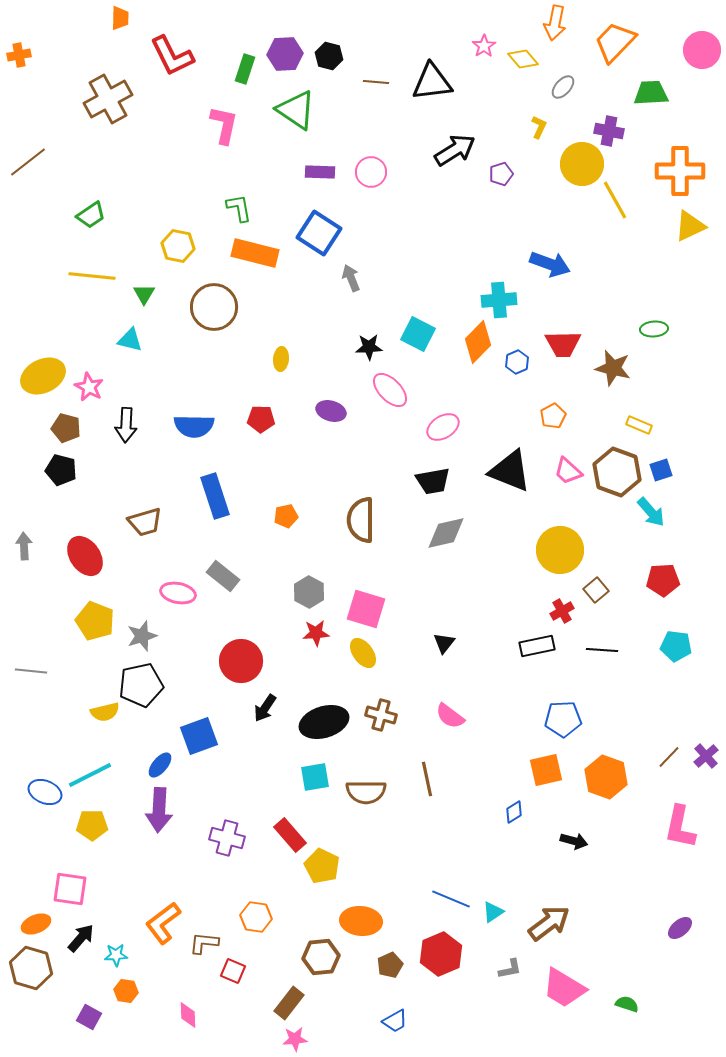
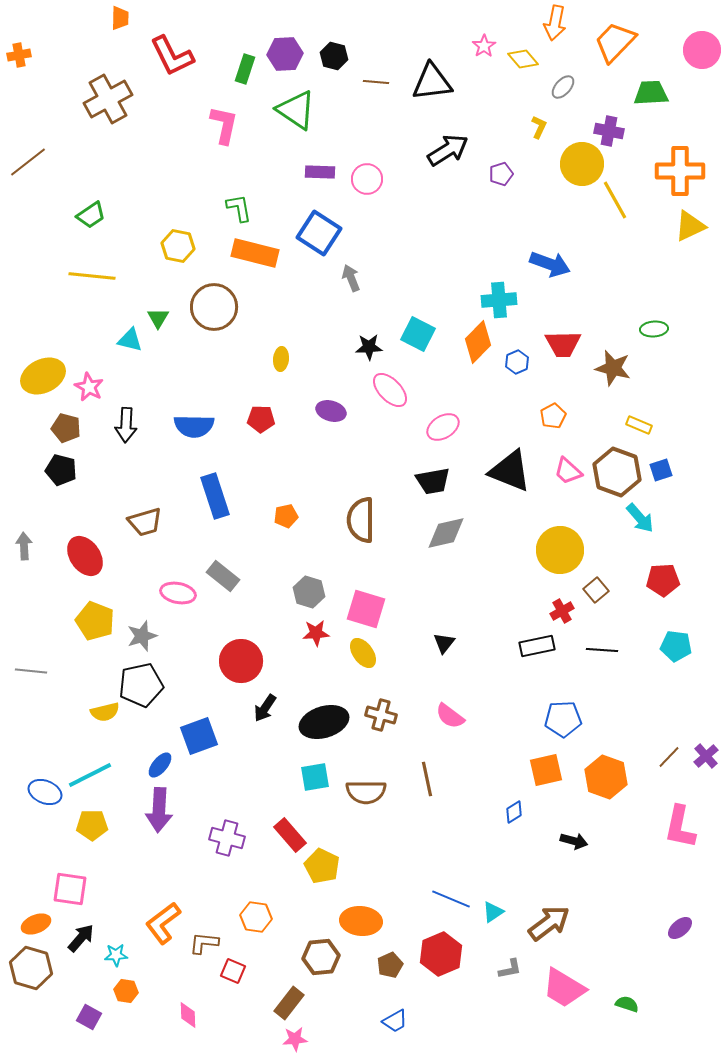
black hexagon at (329, 56): moved 5 px right
black arrow at (455, 150): moved 7 px left
pink circle at (371, 172): moved 4 px left, 7 px down
green triangle at (144, 294): moved 14 px right, 24 px down
cyan arrow at (651, 512): moved 11 px left, 6 px down
gray hexagon at (309, 592): rotated 12 degrees counterclockwise
